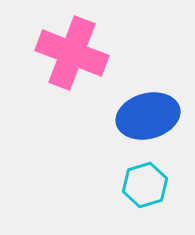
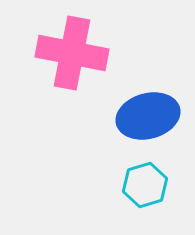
pink cross: rotated 10 degrees counterclockwise
